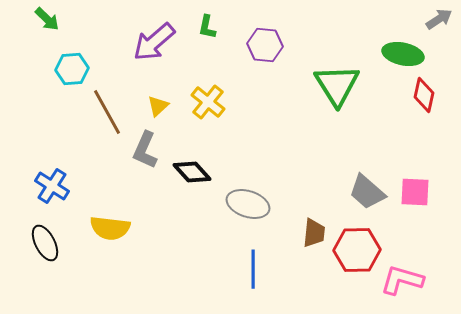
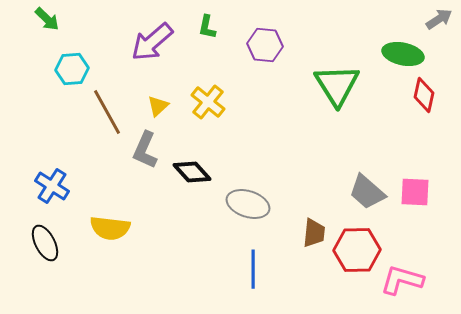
purple arrow: moved 2 px left
